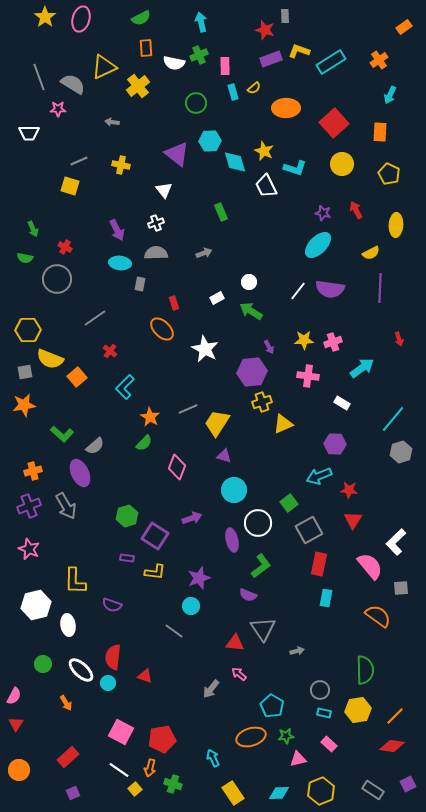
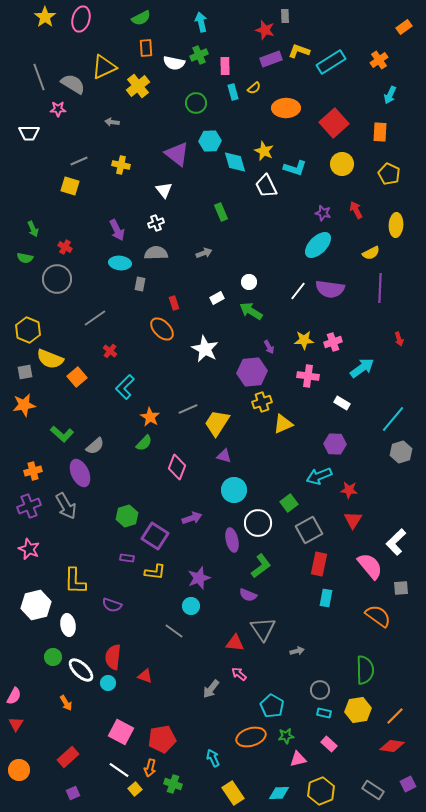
yellow hexagon at (28, 330): rotated 25 degrees clockwise
green circle at (43, 664): moved 10 px right, 7 px up
